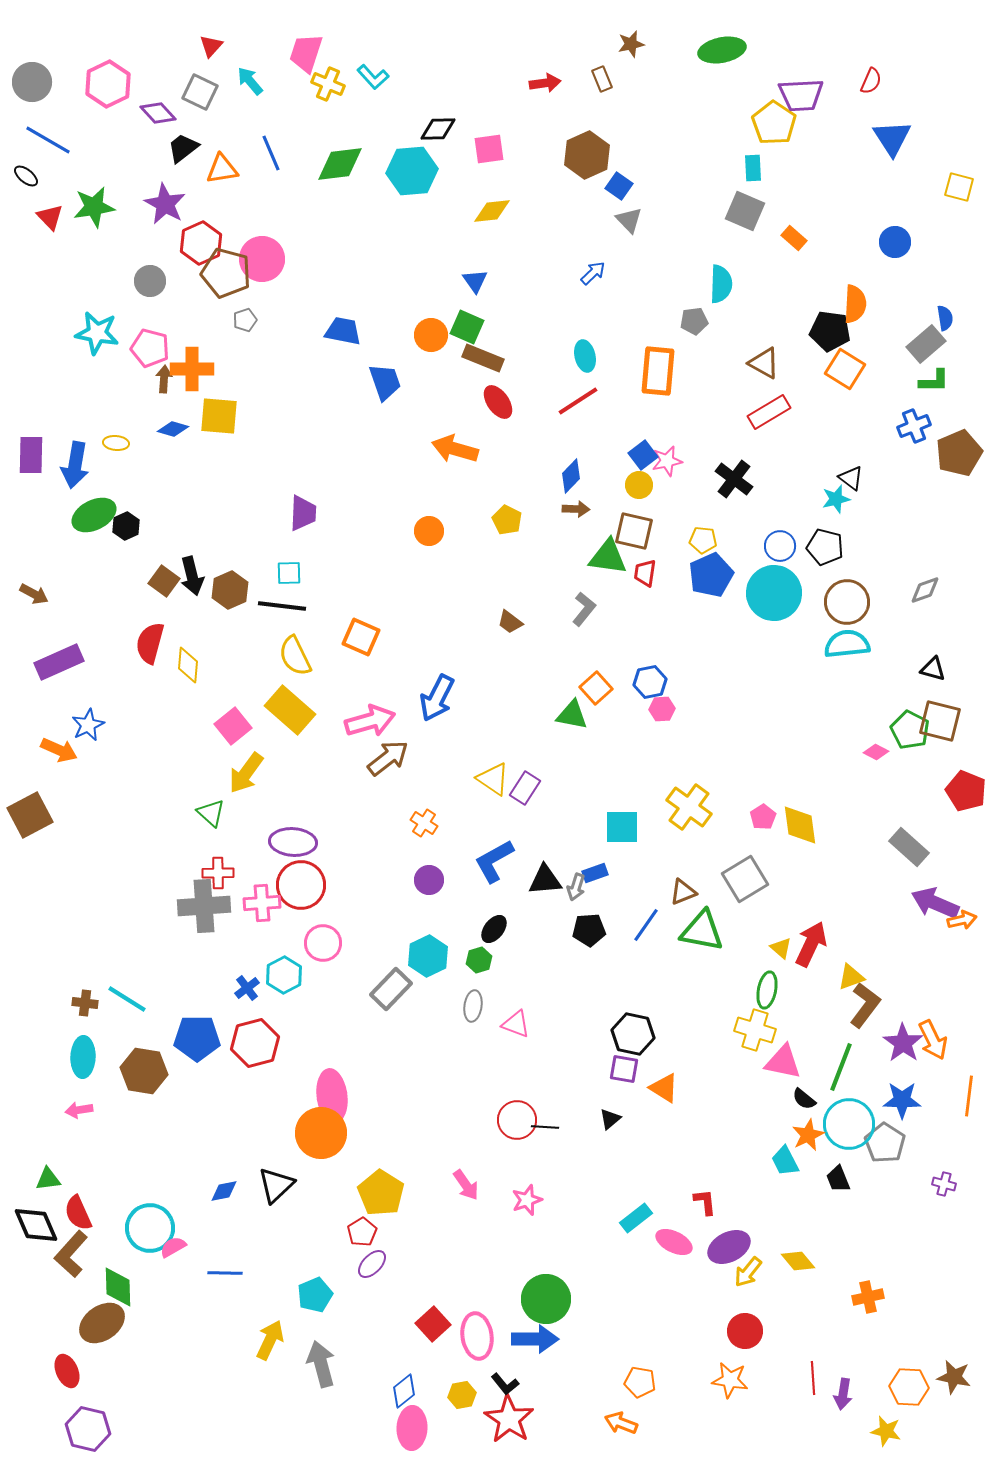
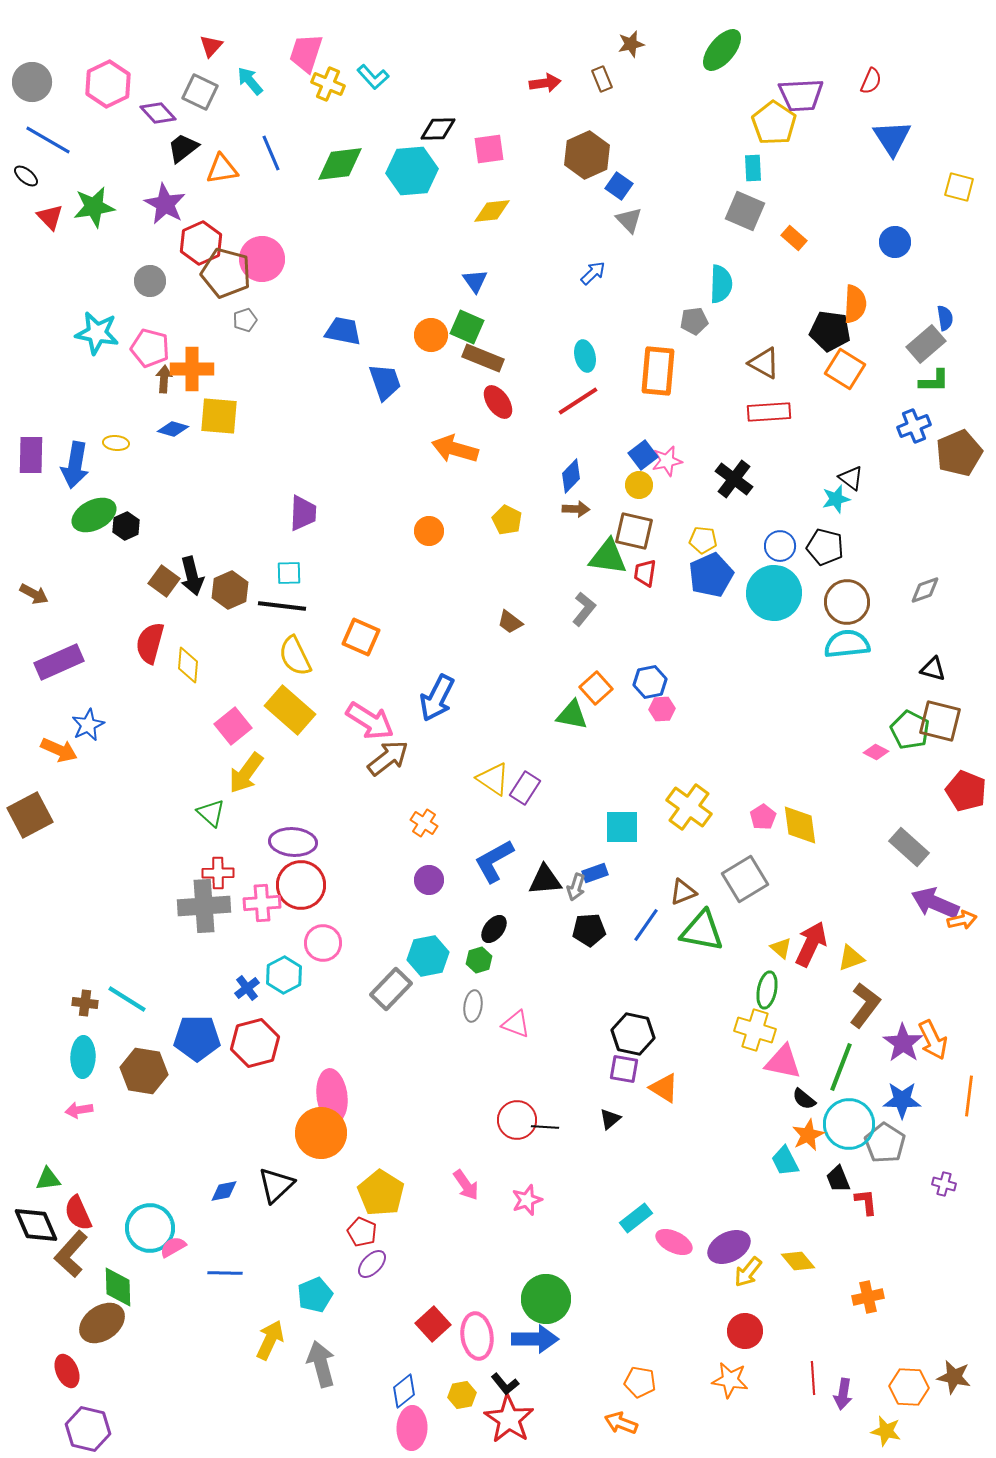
green ellipse at (722, 50): rotated 39 degrees counterclockwise
red rectangle at (769, 412): rotated 27 degrees clockwise
pink arrow at (370, 721): rotated 48 degrees clockwise
cyan hexagon at (428, 956): rotated 15 degrees clockwise
yellow triangle at (851, 977): moved 19 px up
red L-shape at (705, 1202): moved 161 px right
red pentagon at (362, 1232): rotated 16 degrees counterclockwise
